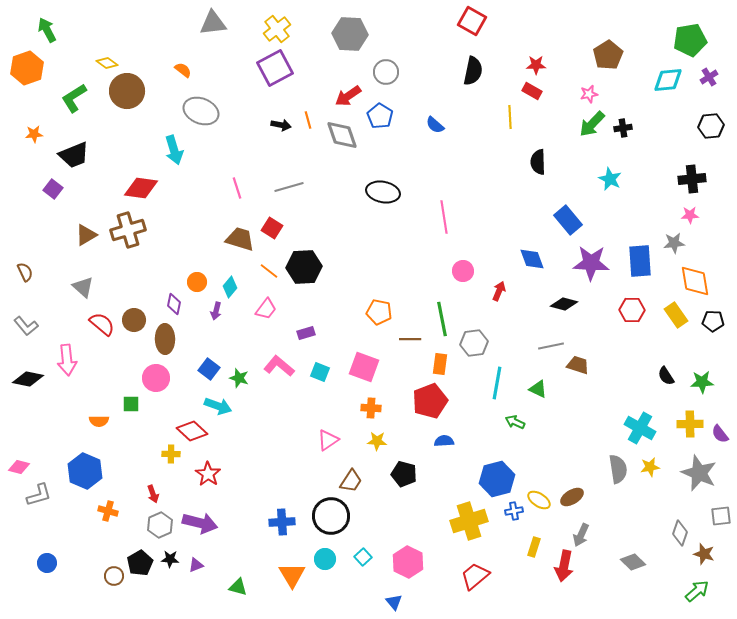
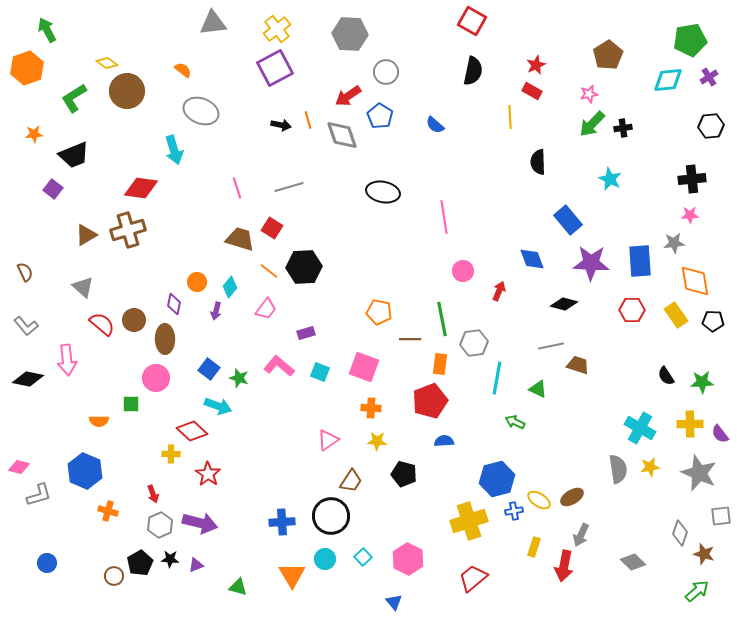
red star at (536, 65): rotated 24 degrees counterclockwise
cyan line at (497, 383): moved 5 px up
pink hexagon at (408, 562): moved 3 px up
red trapezoid at (475, 576): moved 2 px left, 2 px down
